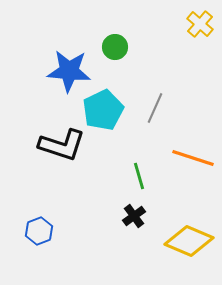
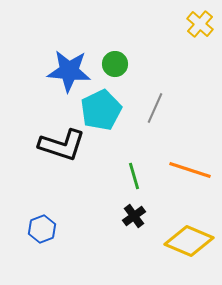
green circle: moved 17 px down
cyan pentagon: moved 2 px left
orange line: moved 3 px left, 12 px down
green line: moved 5 px left
blue hexagon: moved 3 px right, 2 px up
